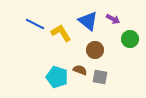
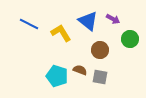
blue line: moved 6 px left
brown circle: moved 5 px right
cyan pentagon: moved 1 px up
